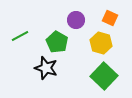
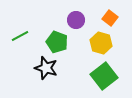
orange square: rotated 14 degrees clockwise
green pentagon: rotated 10 degrees counterclockwise
green square: rotated 8 degrees clockwise
